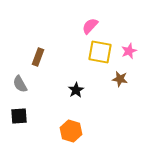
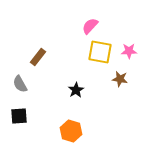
pink star: rotated 21 degrees clockwise
brown rectangle: rotated 18 degrees clockwise
